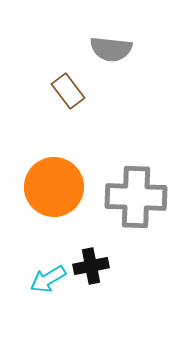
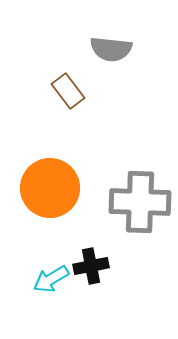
orange circle: moved 4 px left, 1 px down
gray cross: moved 4 px right, 5 px down
cyan arrow: moved 3 px right
